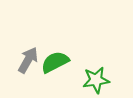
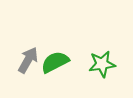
green star: moved 6 px right, 16 px up
